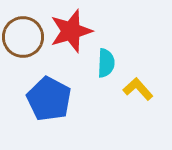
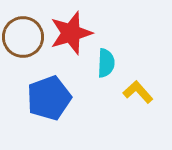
red star: moved 2 px down
yellow L-shape: moved 3 px down
blue pentagon: moved 1 px up; rotated 24 degrees clockwise
